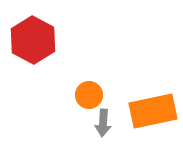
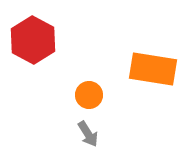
orange rectangle: moved 42 px up; rotated 21 degrees clockwise
gray arrow: moved 15 px left, 11 px down; rotated 36 degrees counterclockwise
